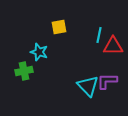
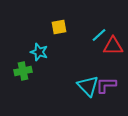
cyan line: rotated 35 degrees clockwise
green cross: moved 1 px left
purple L-shape: moved 1 px left, 4 px down
